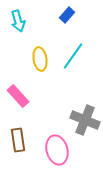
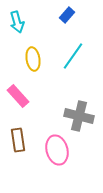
cyan arrow: moved 1 px left, 1 px down
yellow ellipse: moved 7 px left
gray cross: moved 6 px left, 4 px up; rotated 8 degrees counterclockwise
